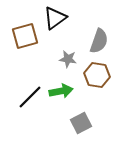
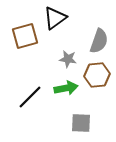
brown hexagon: rotated 15 degrees counterclockwise
green arrow: moved 5 px right, 3 px up
gray square: rotated 30 degrees clockwise
